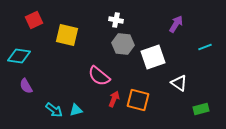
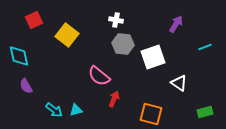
yellow square: rotated 25 degrees clockwise
cyan diamond: rotated 70 degrees clockwise
orange square: moved 13 px right, 14 px down
green rectangle: moved 4 px right, 3 px down
